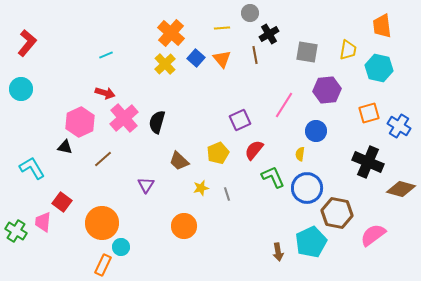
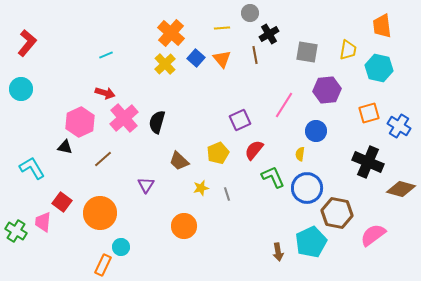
orange circle at (102, 223): moved 2 px left, 10 px up
